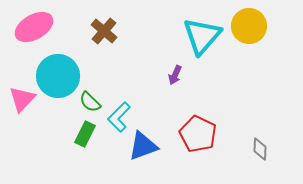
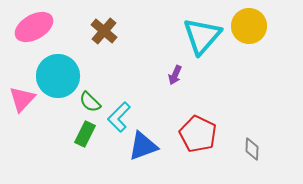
gray diamond: moved 8 px left
